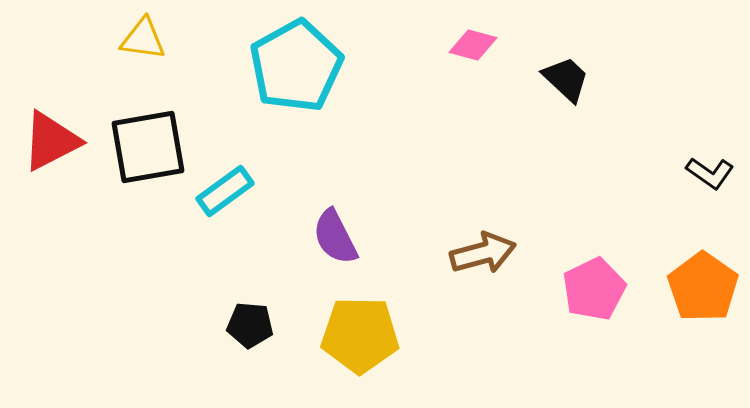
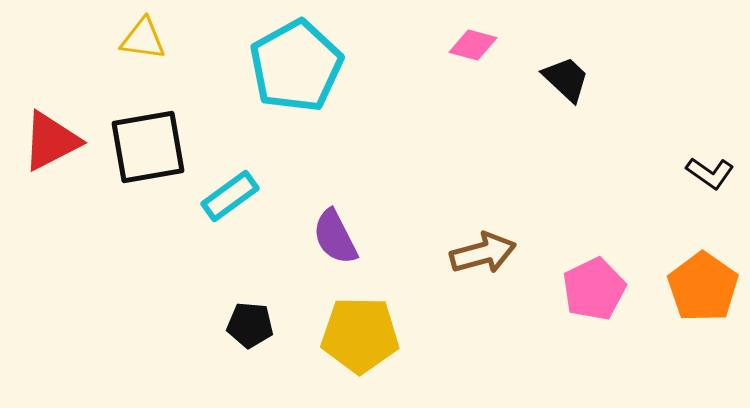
cyan rectangle: moved 5 px right, 5 px down
